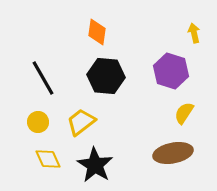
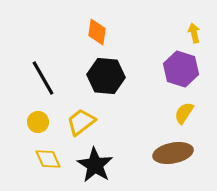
purple hexagon: moved 10 px right, 2 px up
